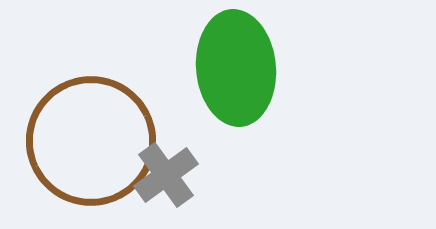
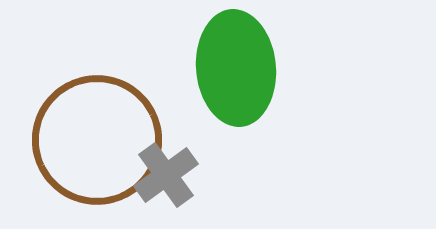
brown circle: moved 6 px right, 1 px up
